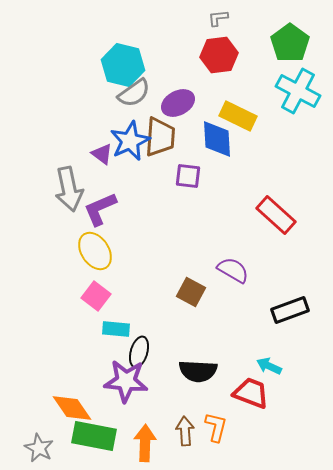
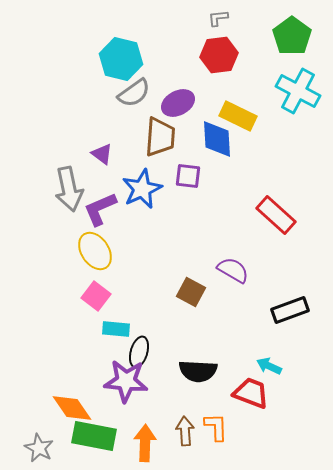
green pentagon: moved 2 px right, 7 px up
cyan hexagon: moved 2 px left, 6 px up
blue star: moved 12 px right, 48 px down
orange L-shape: rotated 16 degrees counterclockwise
